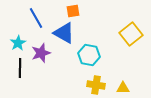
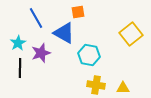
orange square: moved 5 px right, 1 px down
